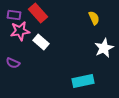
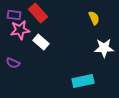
pink star: moved 1 px up
white star: rotated 24 degrees clockwise
